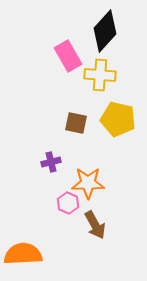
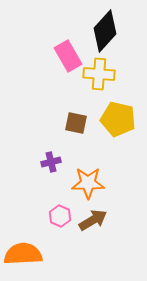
yellow cross: moved 1 px left, 1 px up
pink hexagon: moved 8 px left, 13 px down
brown arrow: moved 2 px left, 5 px up; rotated 92 degrees counterclockwise
